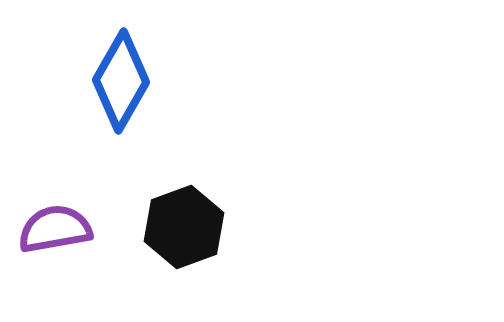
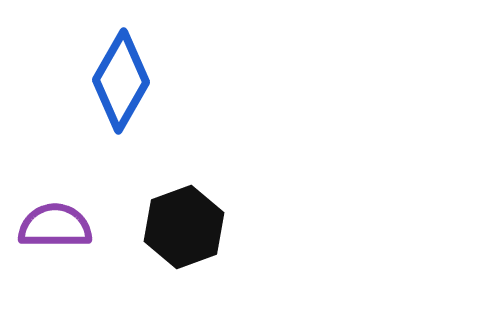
purple semicircle: moved 3 px up; rotated 10 degrees clockwise
